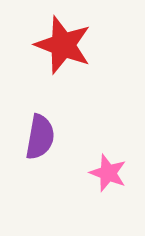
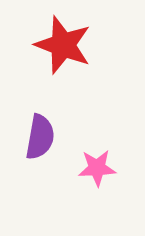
pink star: moved 11 px left, 5 px up; rotated 24 degrees counterclockwise
